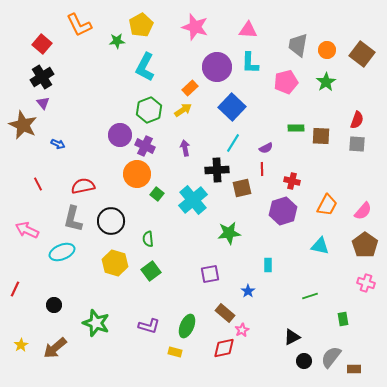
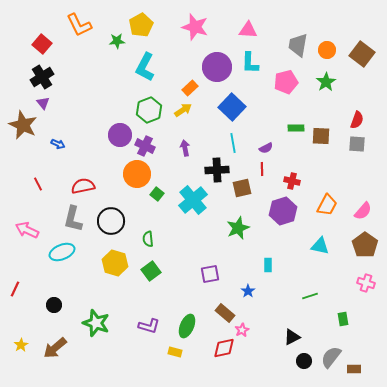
cyan line at (233, 143): rotated 42 degrees counterclockwise
green star at (229, 233): moved 9 px right, 5 px up; rotated 15 degrees counterclockwise
